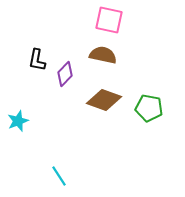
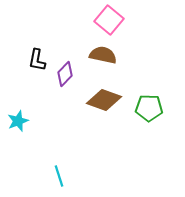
pink square: rotated 28 degrees clockwise
green pentagon: rotated 8 degrees counterclockwise
cyan line: rotated 15 degrees clockwise
